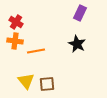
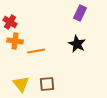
red cross: moved 6 px left
yellow triangle: moved 5 px left, 3 px down
